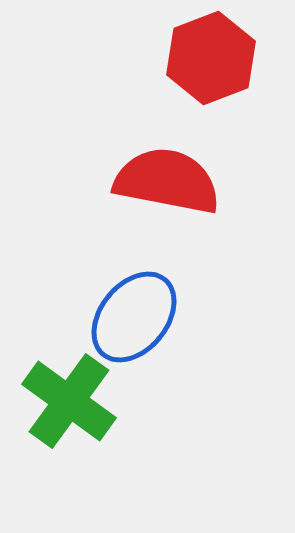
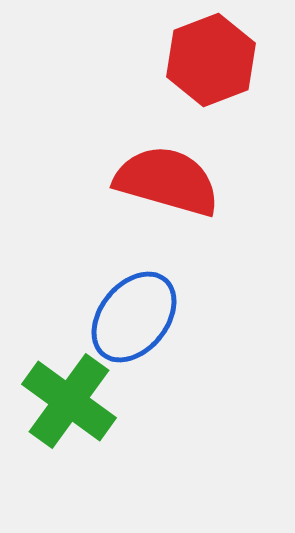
red hexagon: moved 2 px down
red semicircle: rotated 5 degrees clockwise
